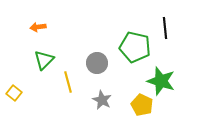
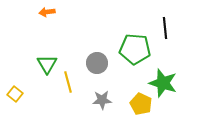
orange arrow: moved 9 px right, 15 px up
green pentagon: moved 2 px down; rotated 8 degrees counterclockwise
green triangle: moved 3 px right, 4 px down; rotated 15 degrees counterclockwise
green star: moved 2 px right, 2 px down
yellow square: moved 1 px right, 1 px down
gray star: rotated 30 degrees counterclockwise
yellow pentagon: moved 1 px left, 1 px up
